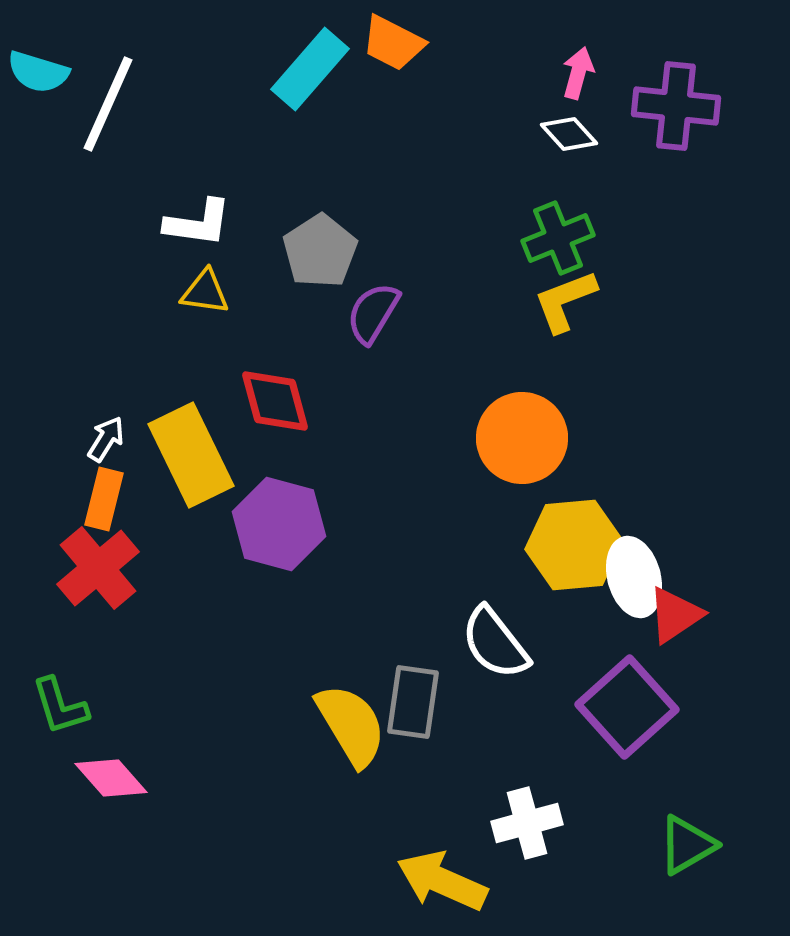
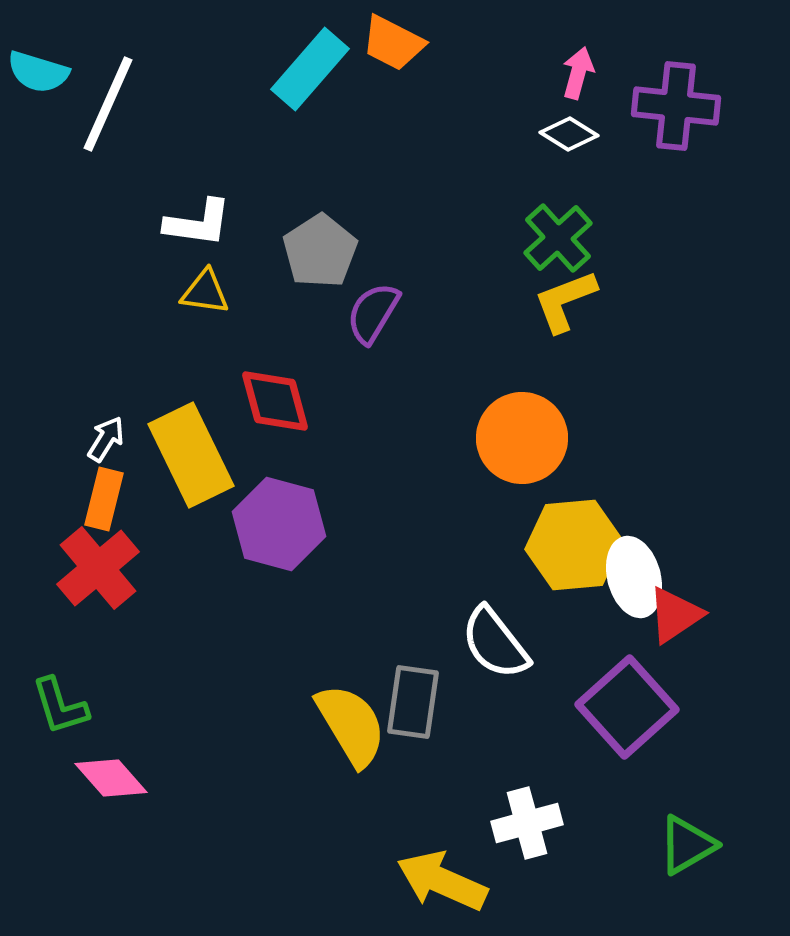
white diamond: rotated 16 degrees counterclockwise
green cross: rotated 20 degrees counterclockwise
